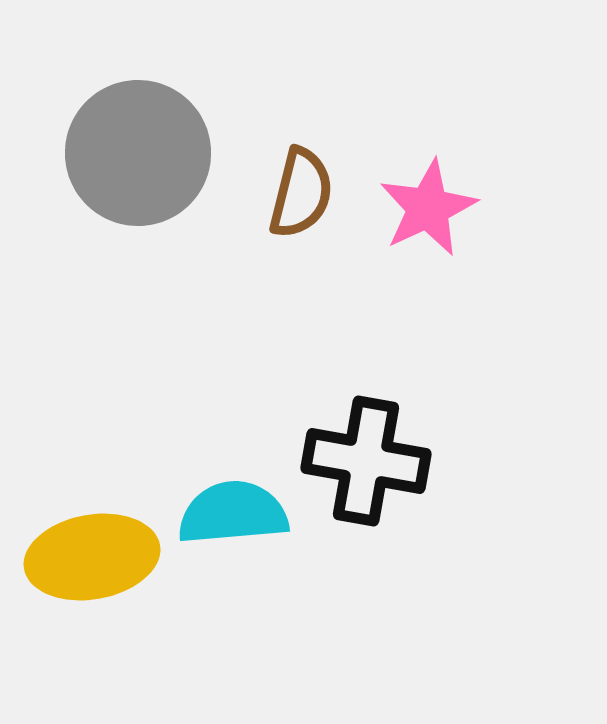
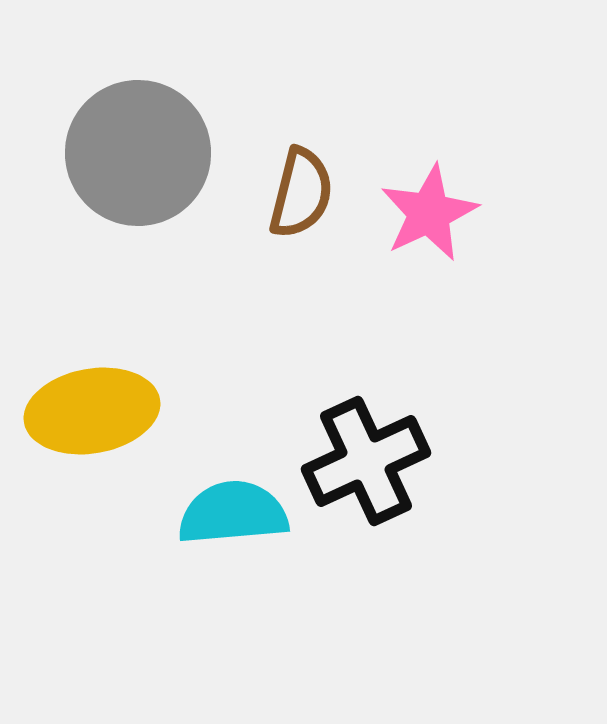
pink star: moved 1 px right, 5 px down
black cross: rotated 35 degrees counterclockwise
yellow ellipse: moved 146 px up
